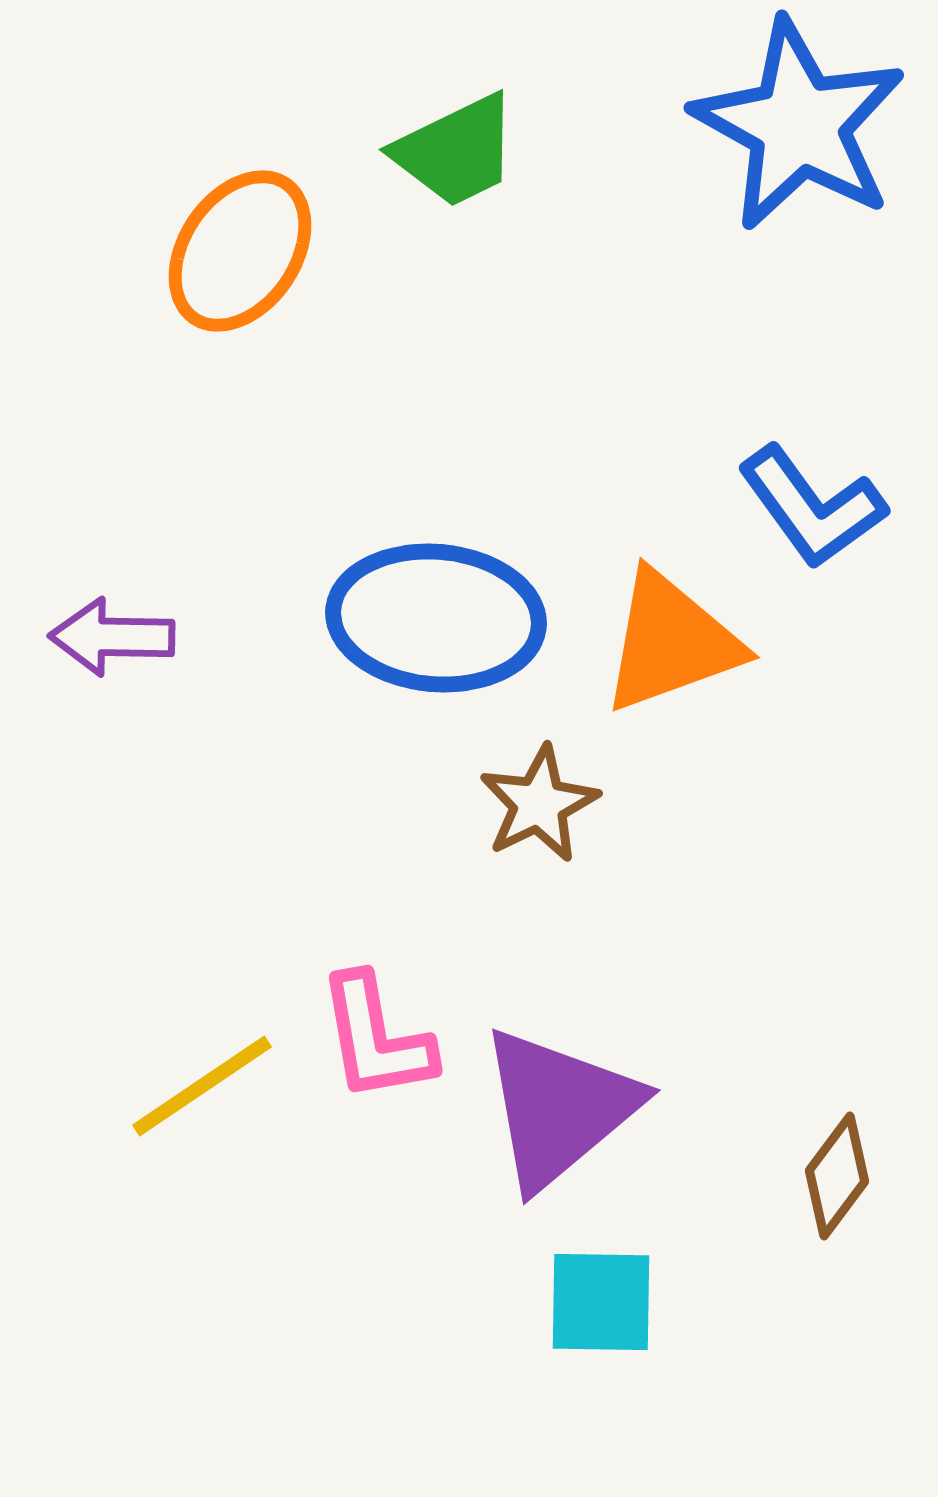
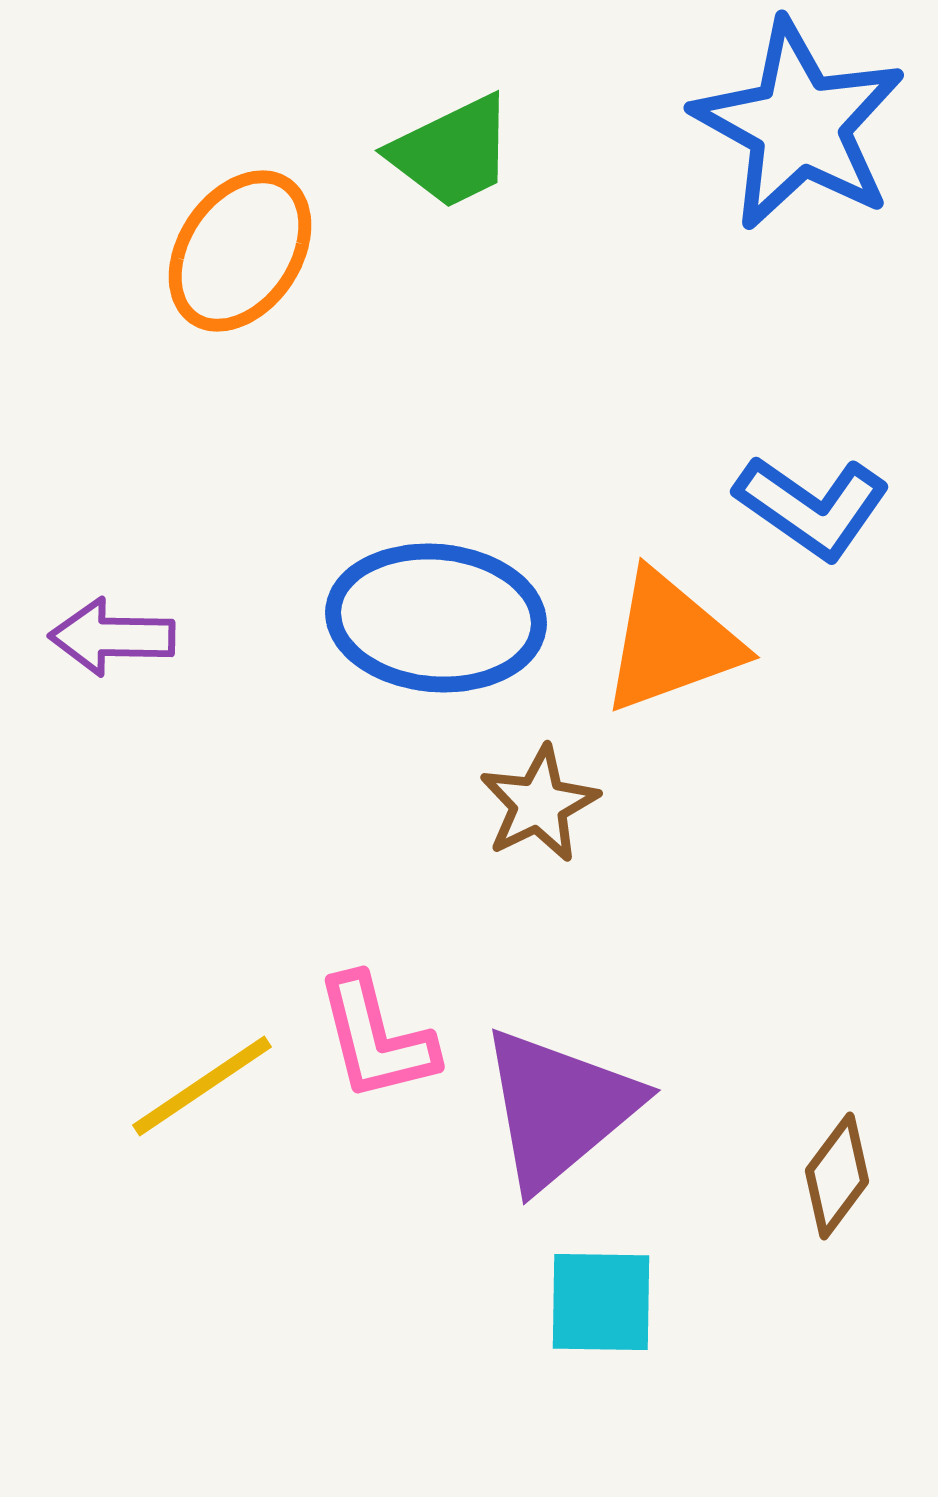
green trapezoid: moved 4 px left, 1 px down
blue L-shape: rotated 19 degrees counterclockwise
pink L-shape: rotated 4 degrees counterclockwise
